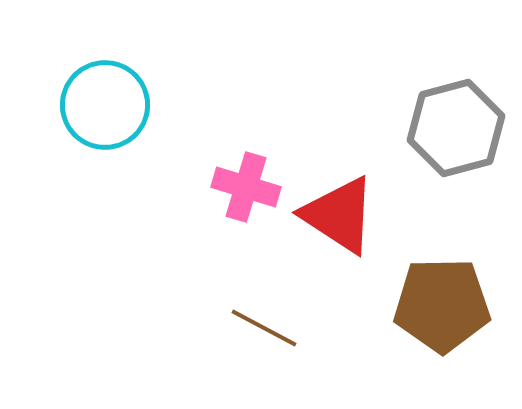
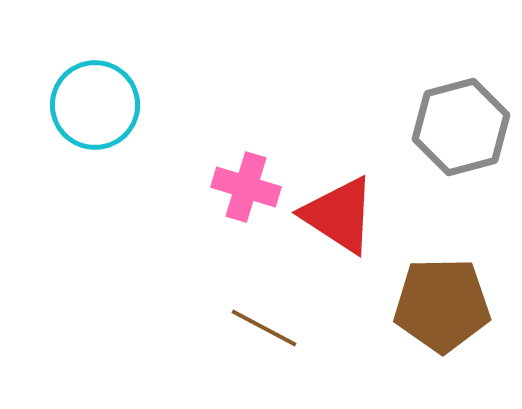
cyan circle: moved 10 px left
gray hexagon: moved 5 px right, 1 px up
